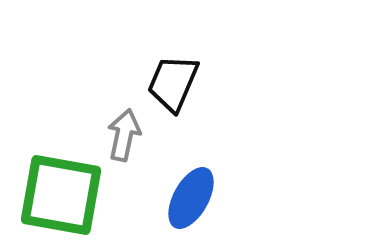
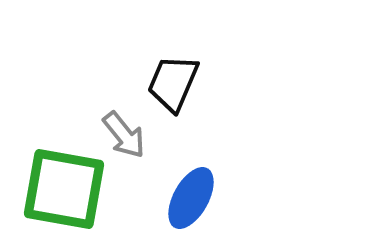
gray arrow: rotated 129 degrees clockwise
green square: moved 3 px right, 6 px up
